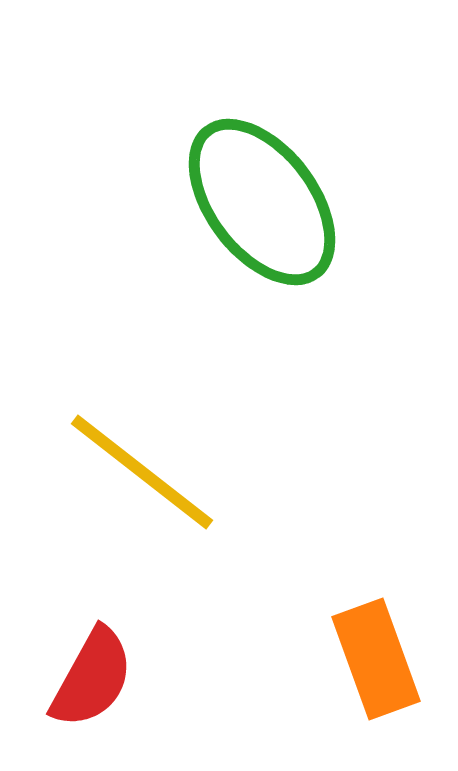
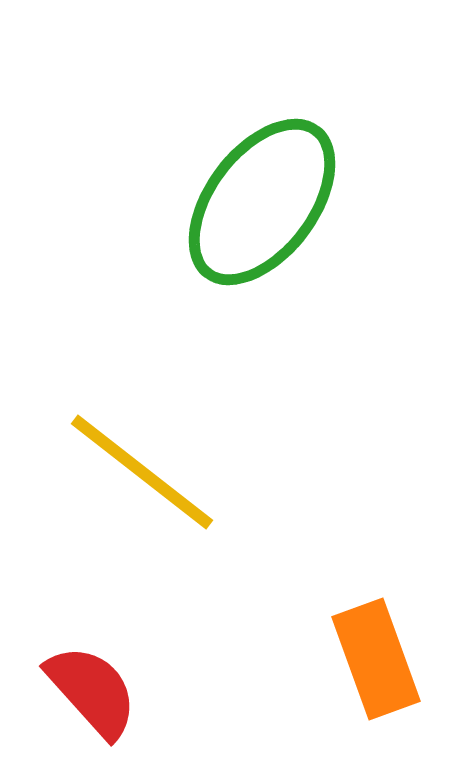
green ellipse: rotated 74 degrees clockwise
red semicircle: moved 13 px down; rotated 71 degrees counterclockwise
